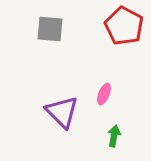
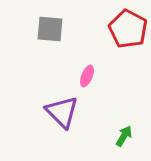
red pentagon: moved 4 px right, 3 px down
pink ellipse: moved 17 px left, 18 px up
green arrow: moved 10 px right; rotated 20 degrees clockwise
